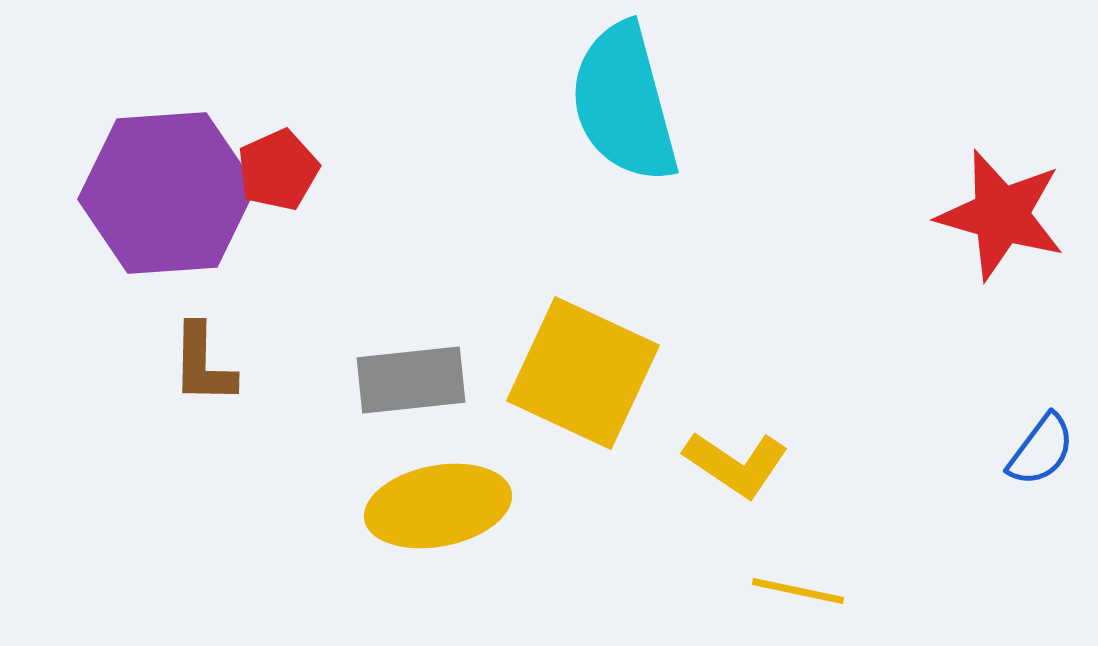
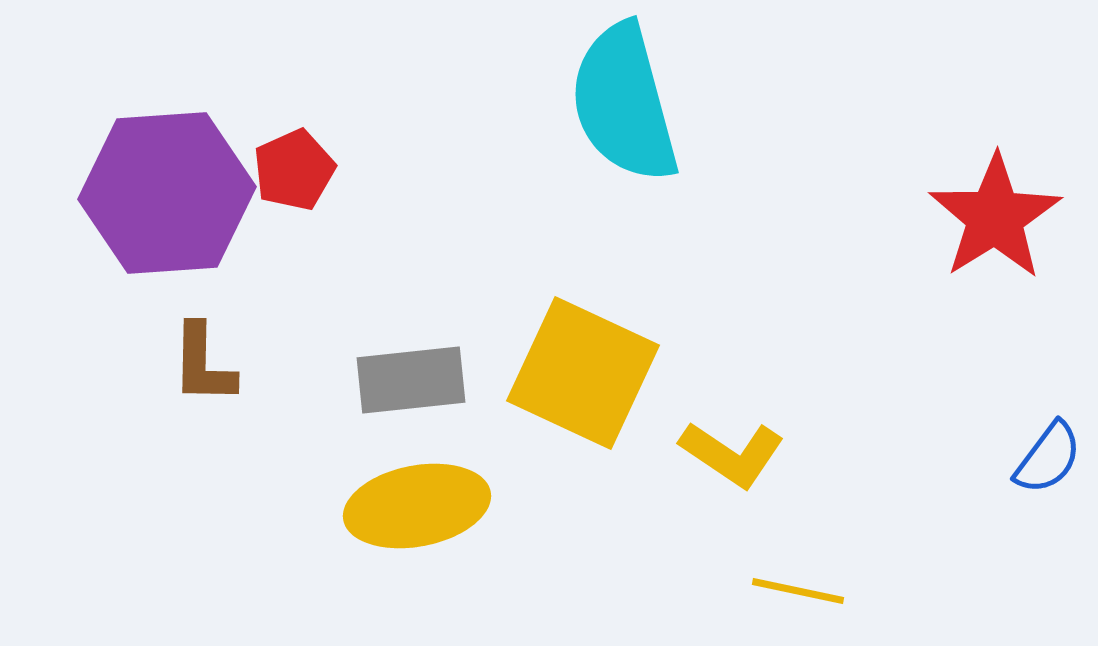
red pentagon: moved 16 px right
red star: moved 6 px left, 2 px down; rotated 24 degrees clockwise
blue semicircle: moved 7 px right, 8 px down
yellow L-shape: moved 4 px left, 10 px up
yellow ellipse: moved 21 px left
